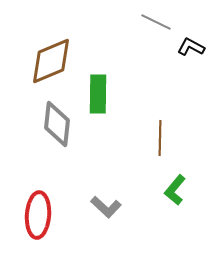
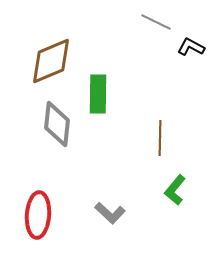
gray L-shape: moved 4 px right, 6 px down
